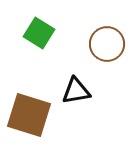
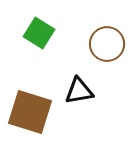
black triangle: moved 3 px right
brown square: moved 1 px right, 3 px up
